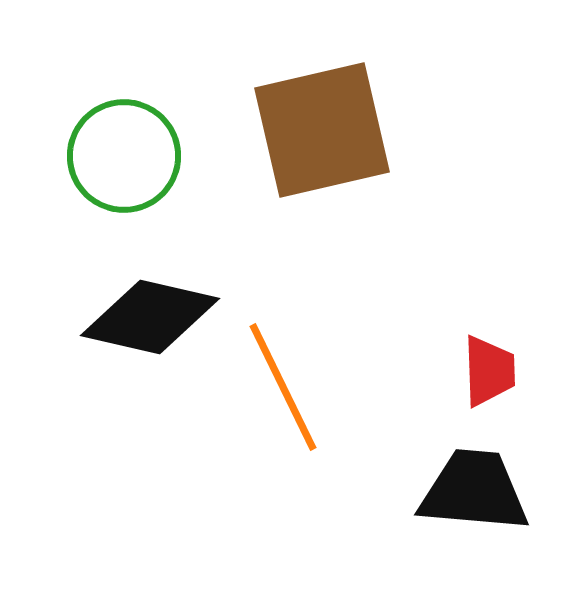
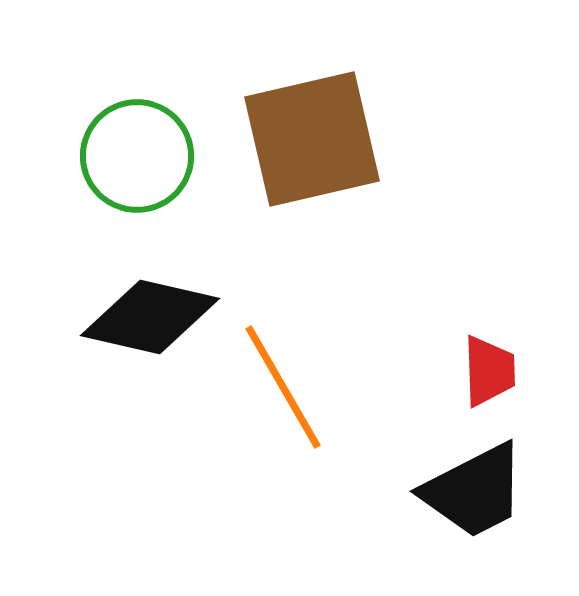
brown square: moved 10 px left, 9 px down
green circle: moved 13 px right
orange line: rotated 4 degrees counterclockwise
black trapezoid: rotated 148 degrees clockwise
